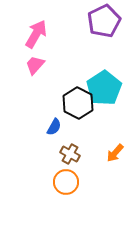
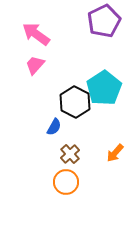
pink arrow: rotated 84 degrees counterclockwise
black hexagon: moved 3 px left, 1 px up
brown cross: rotated 18 degrees clockwise
